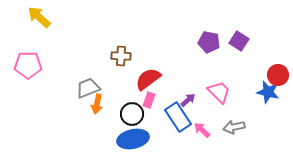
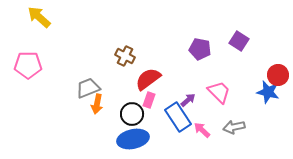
purple pentagon: moved 9 px left, 7 px down
brown cross: moved 4 px right; rotated 24 degrees clockwise
